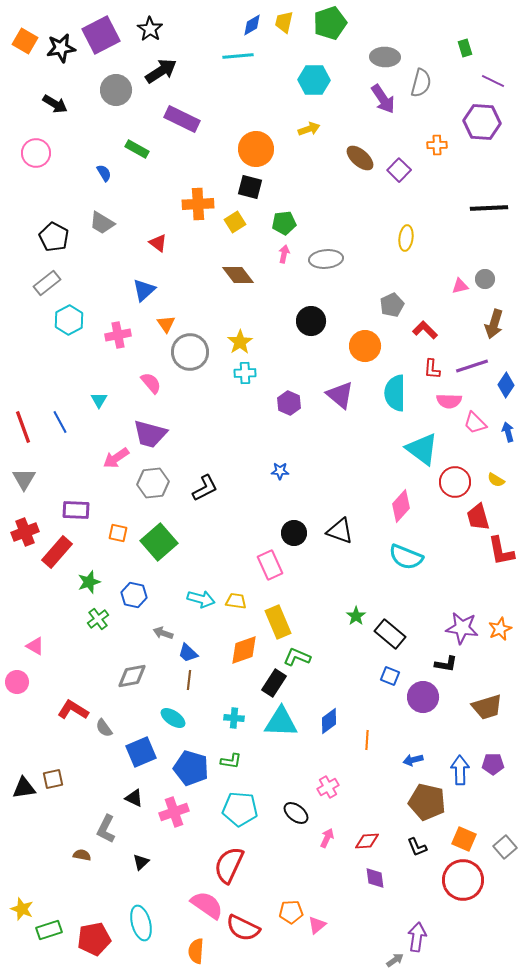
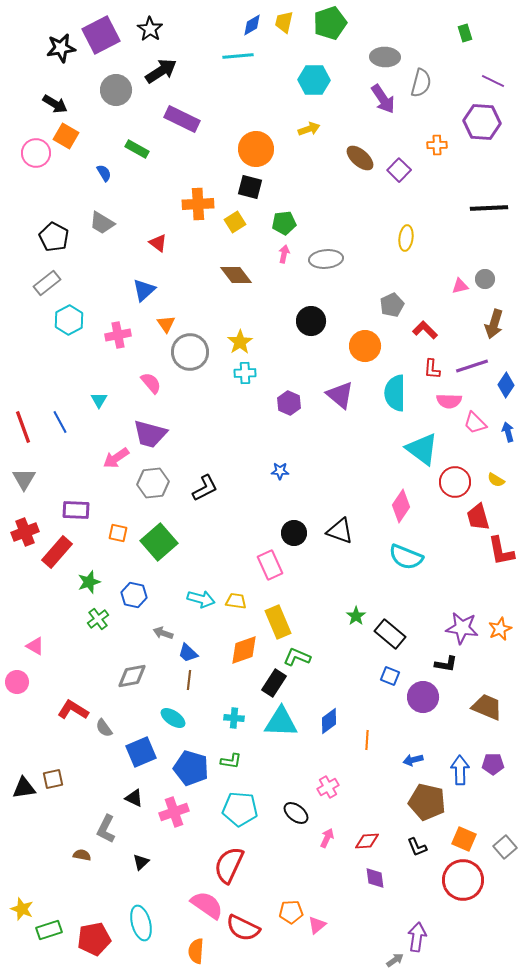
orange square at (25, 41): moved 41 px right, 95 px down
green rectangle at (465, 48): moved 15 px up
brown diamond at (238, 275): moved 2 px left
pink diamond at (401, 506): rotated 8 degrees counterclockwise
brown trapezoid at (487, 707): rotated 140 degrees counterclockwise
